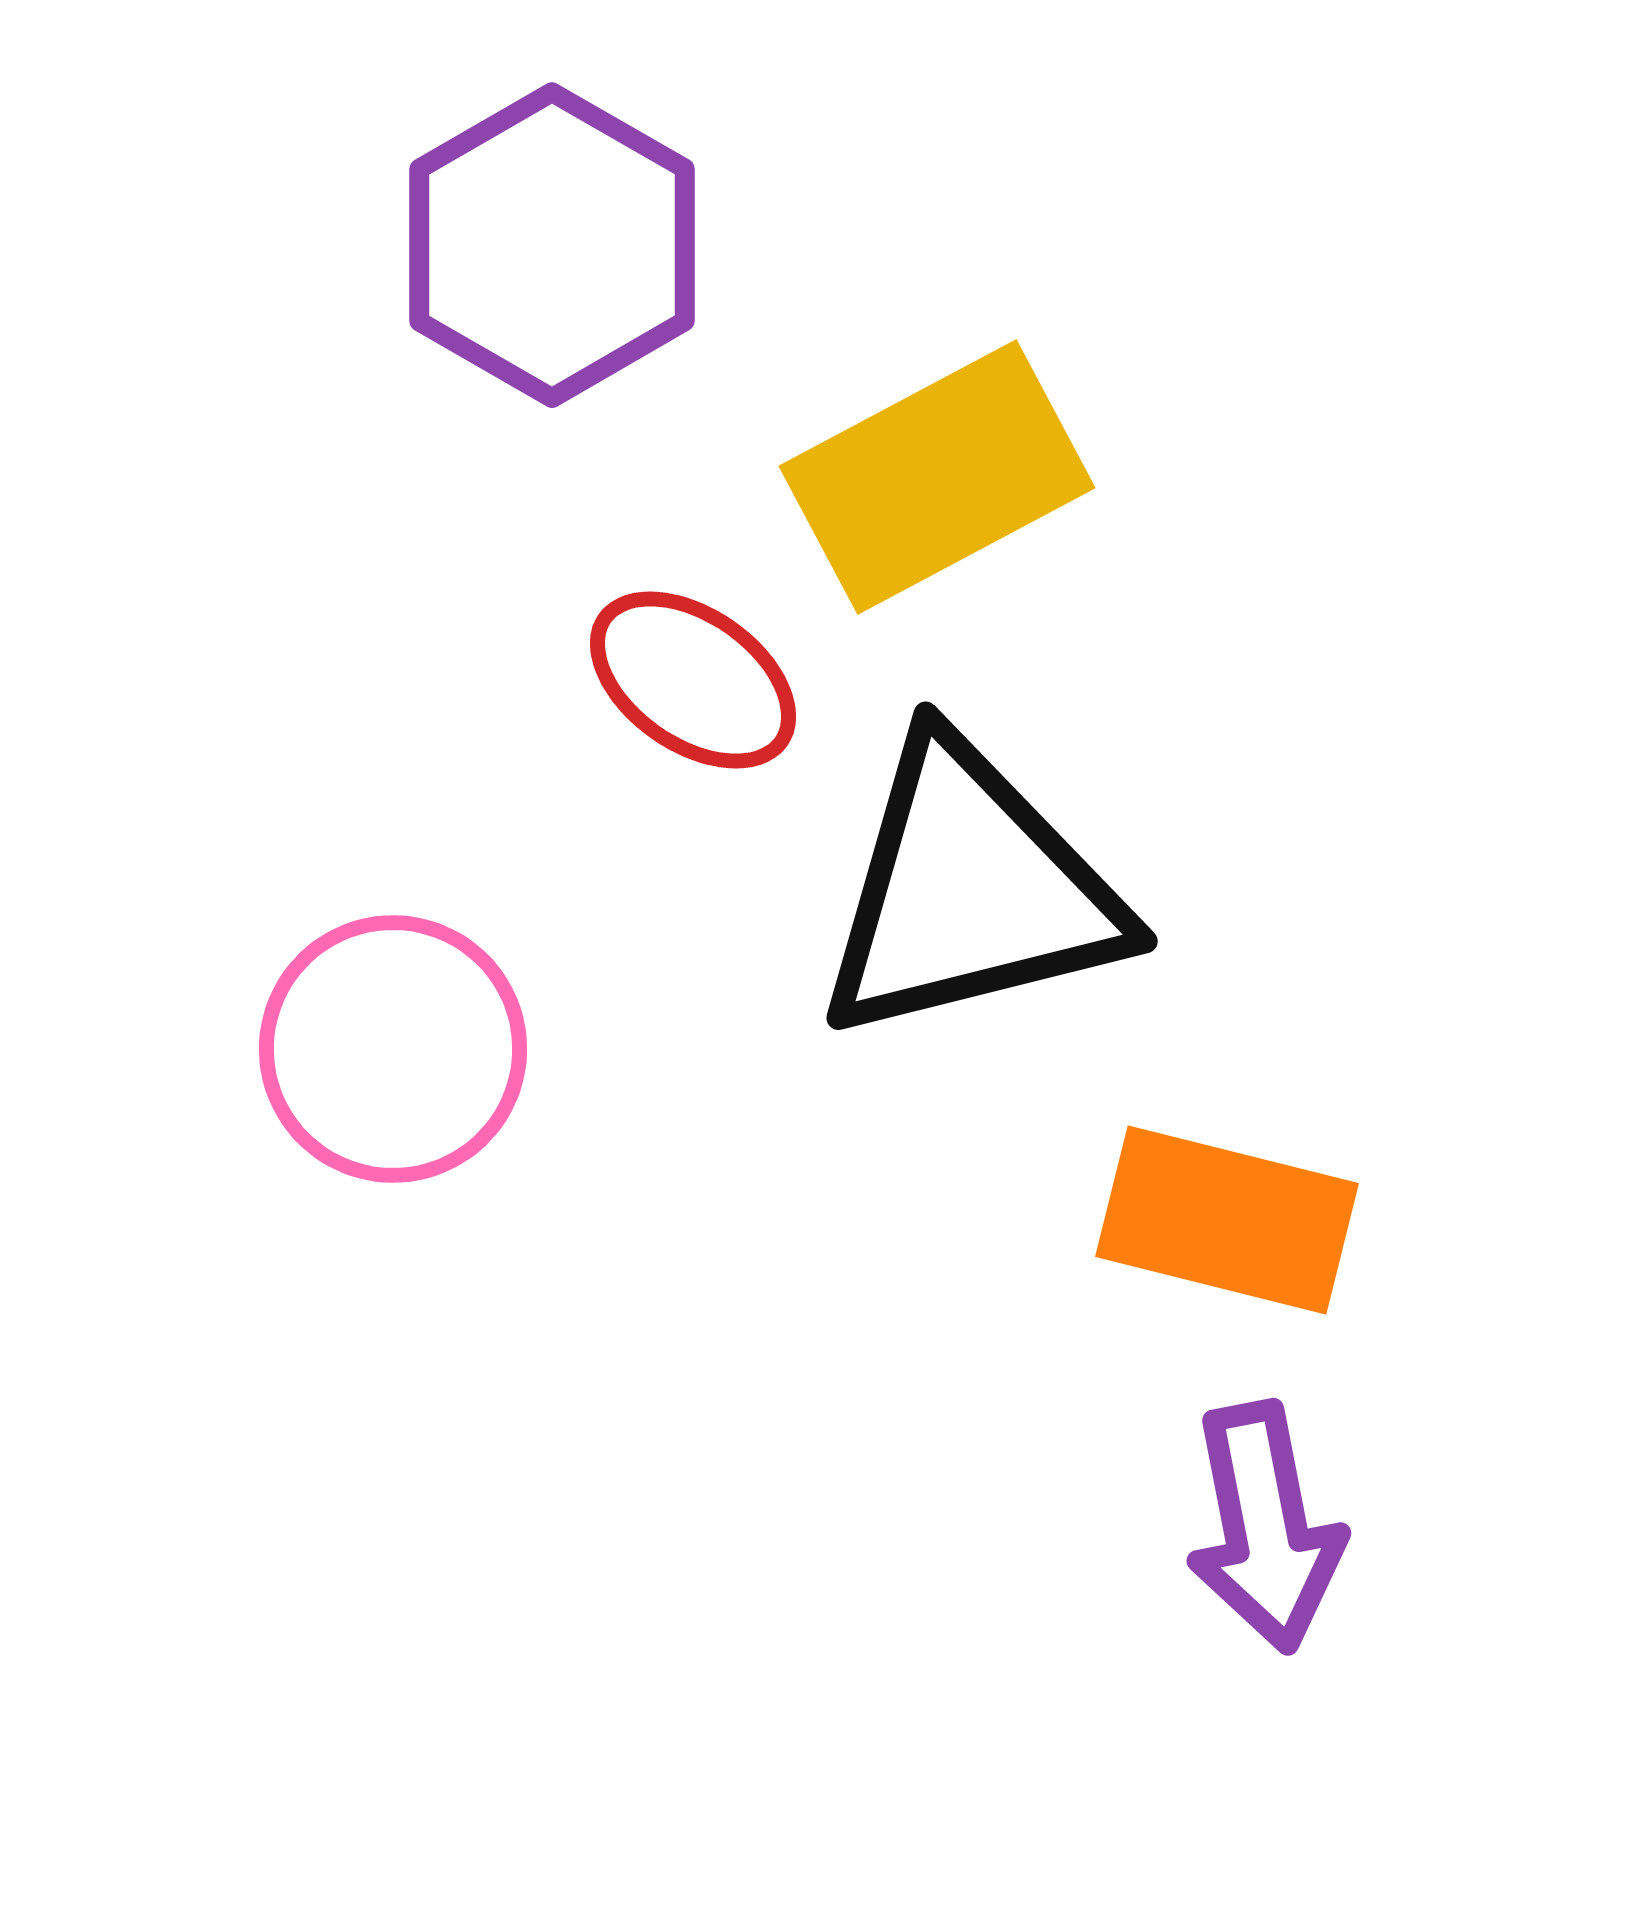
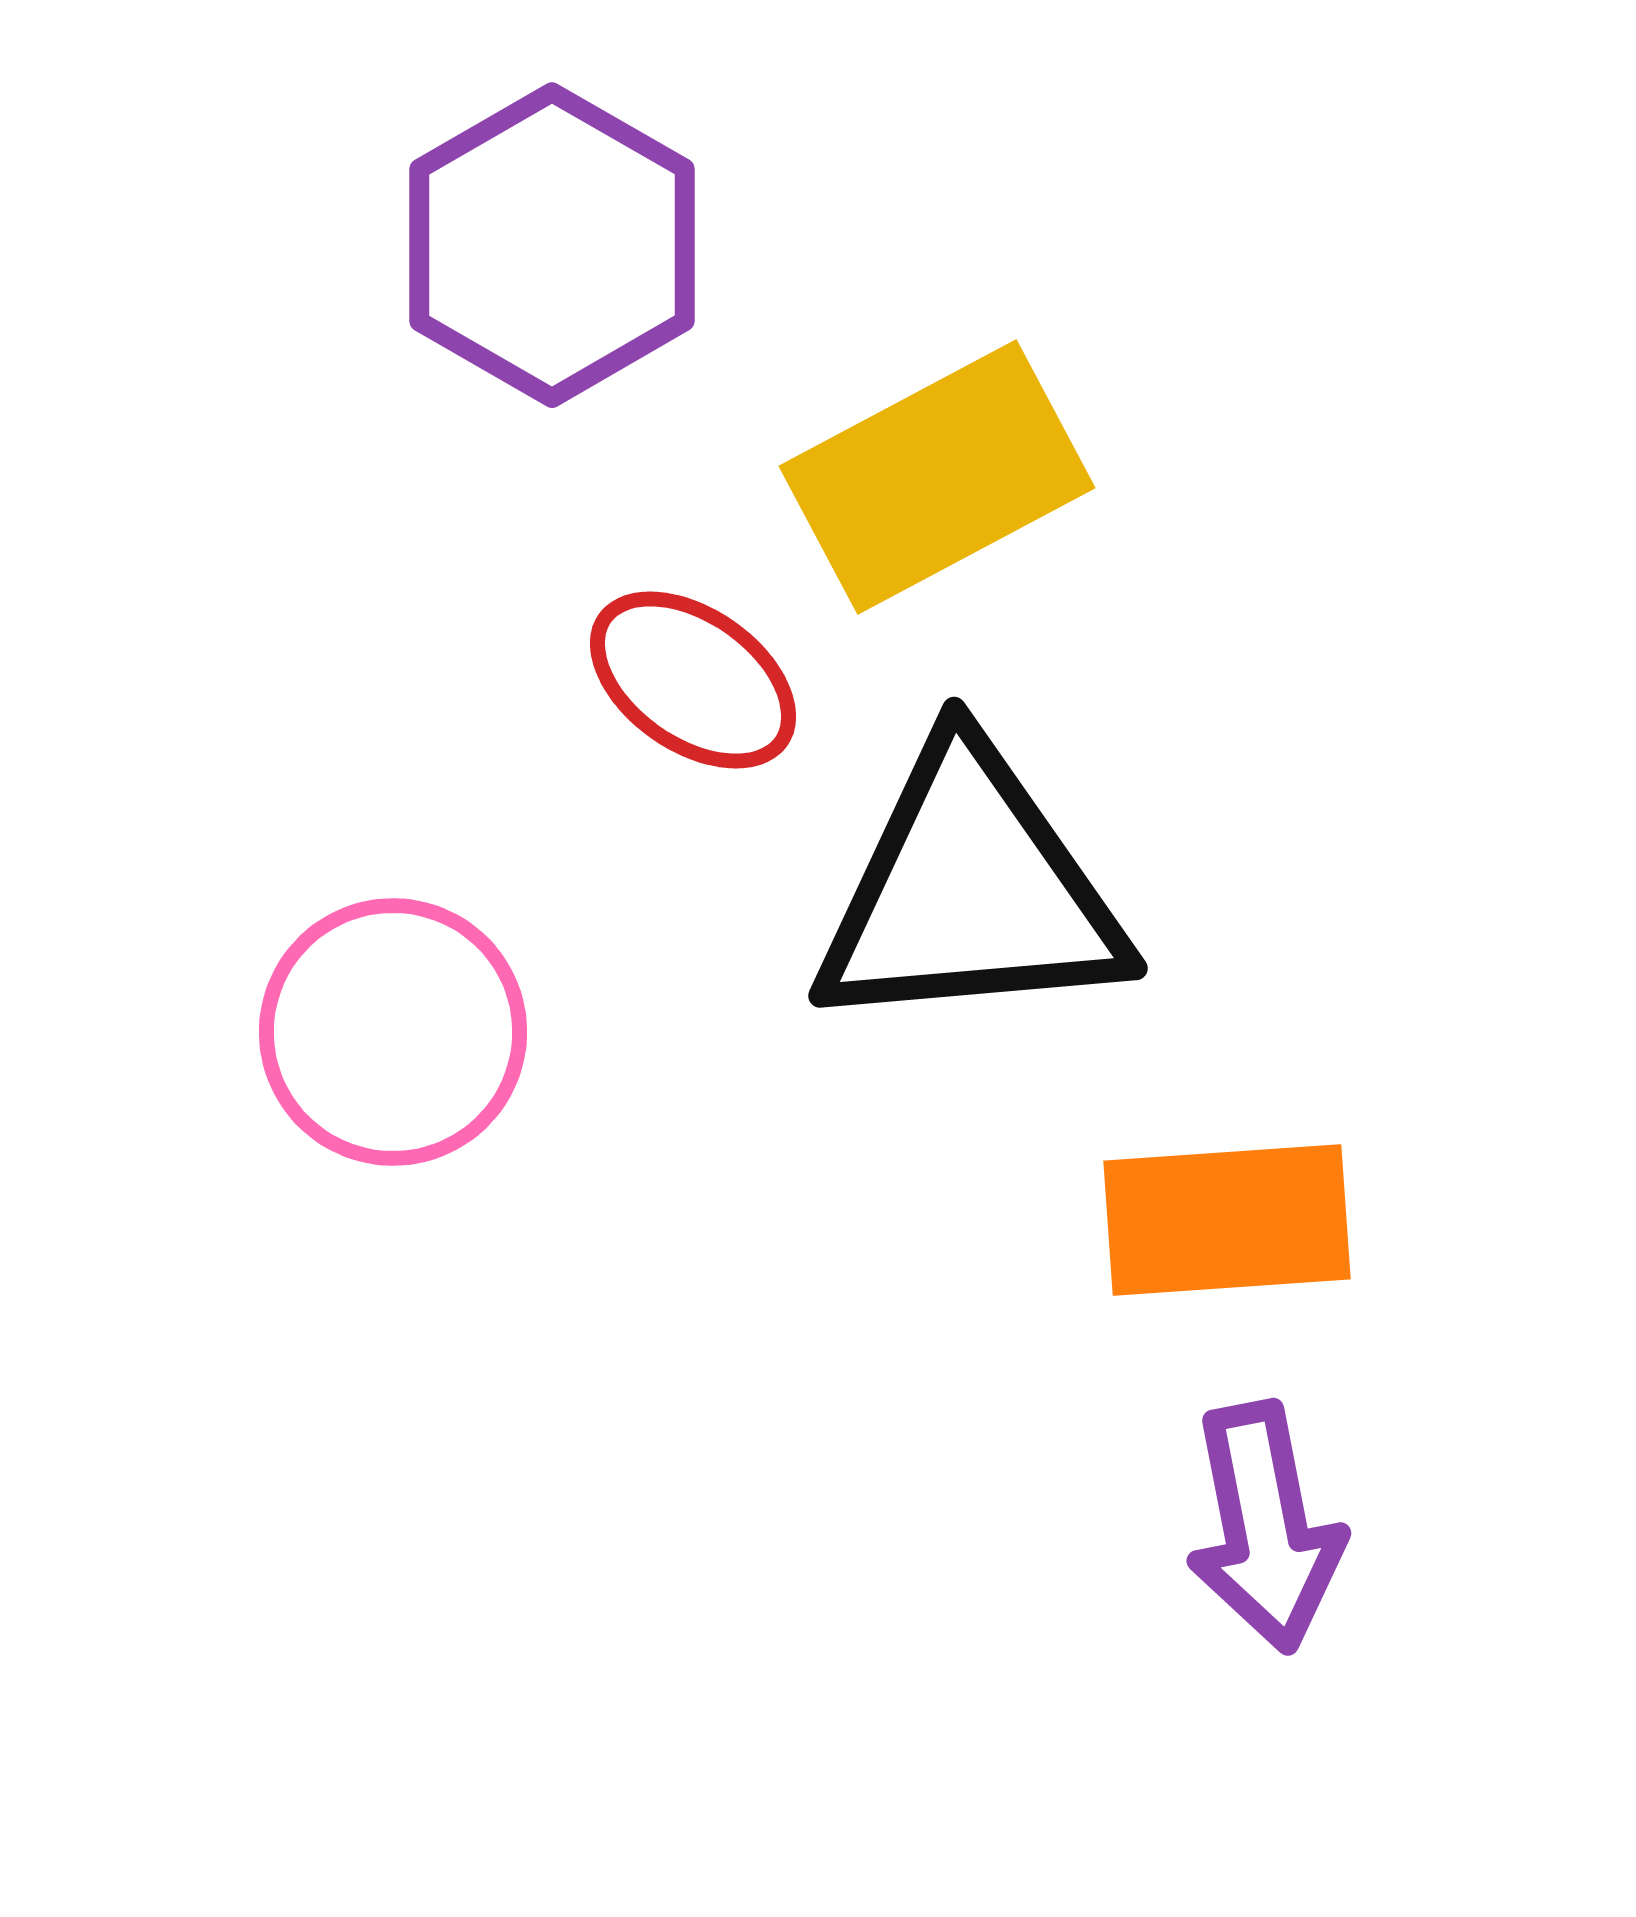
black triangle: rotated 9 degrees clockwise
pink circle: moved 17 px up
orange rectangle: rotated 18 degrees counterclockwise
